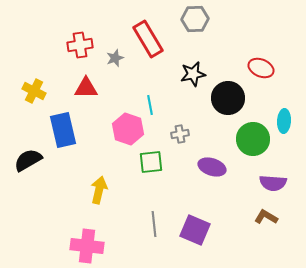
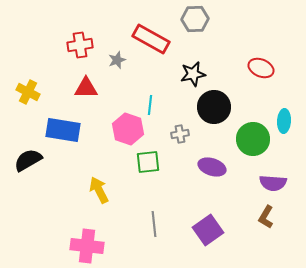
red rectangle: moved 3 px right; rotated 30 degrees counterclockwise
gray star: moved 2 px right, 2 px down
yellow cross: moved 6 px left, 1 px down
black circle: moved 14 px left, 9 px down
cyan line: rotated 18 degrees clockwise
blue rectangle: rotated 68 degrees counterclockwise
green square: moved 3 px left
yellow arrow: rotated 40 degrees counterclockwise
brown L-shape: rotated 90 degrees counterclockwise
purple square: moved 13 px right; rotated 32 degrees clockwise
